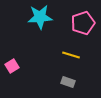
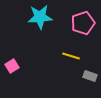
yellow line: moved 1 px down
gray rectangle: moved 22 px right, 6 px up
